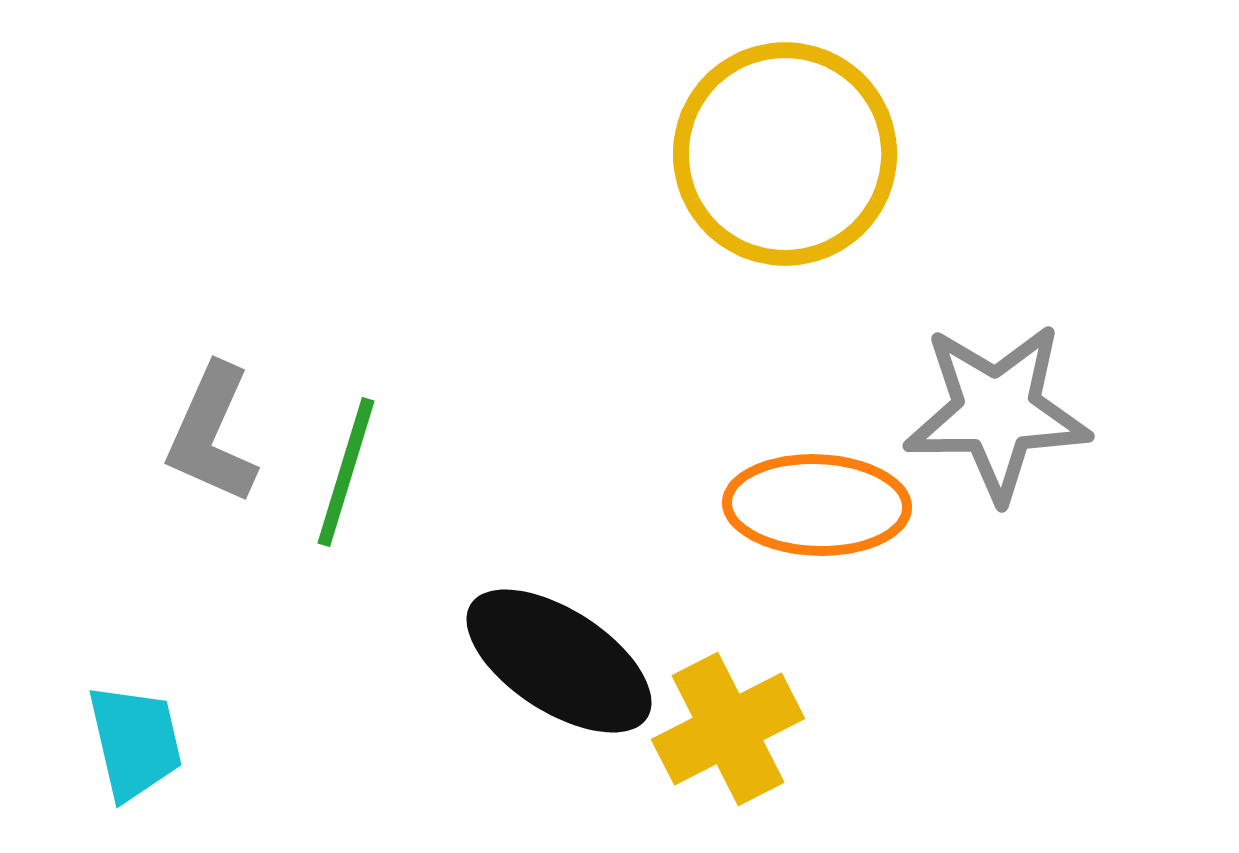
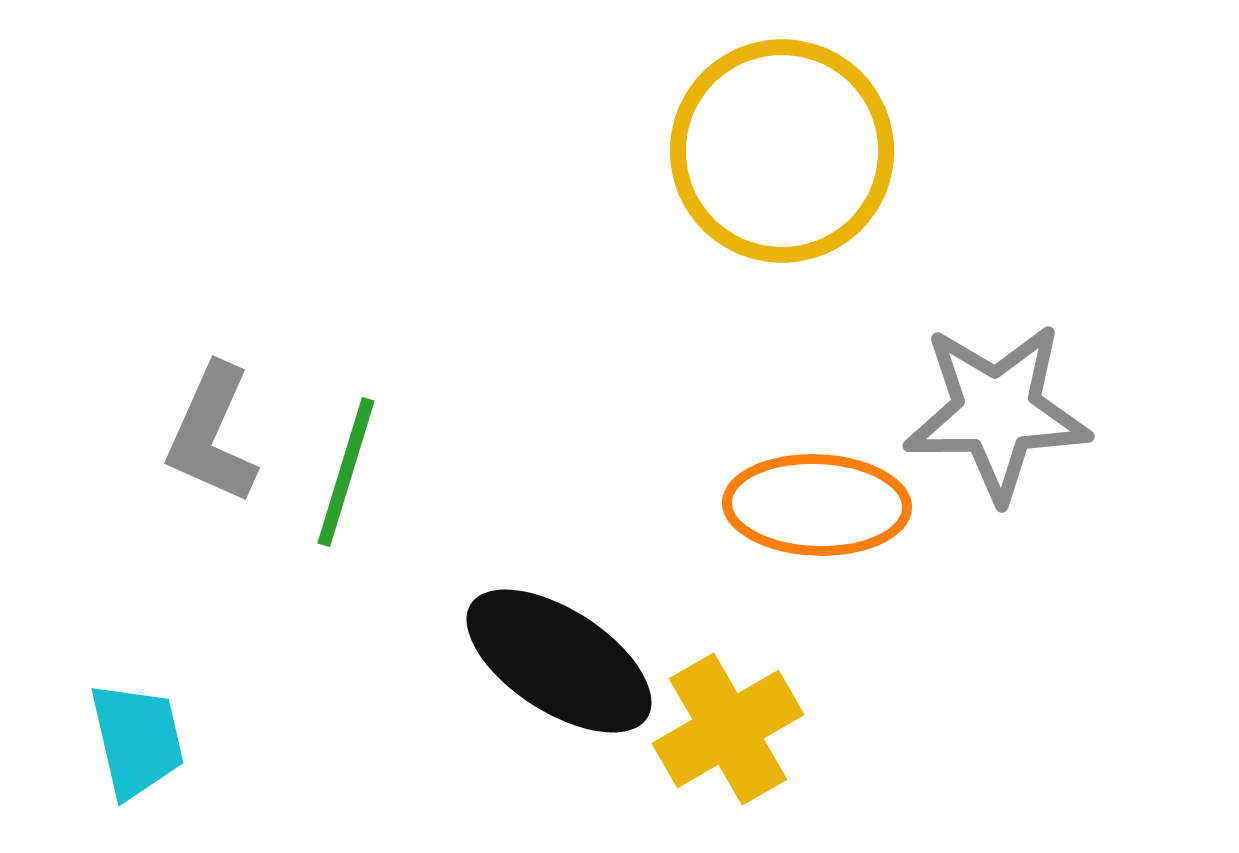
yellow circle: moved 3 px left, 3 px up
yellow cross: rotated 3 degrees counterclockwise
cyan trapezoid: moved 2 px right, 2 px up
